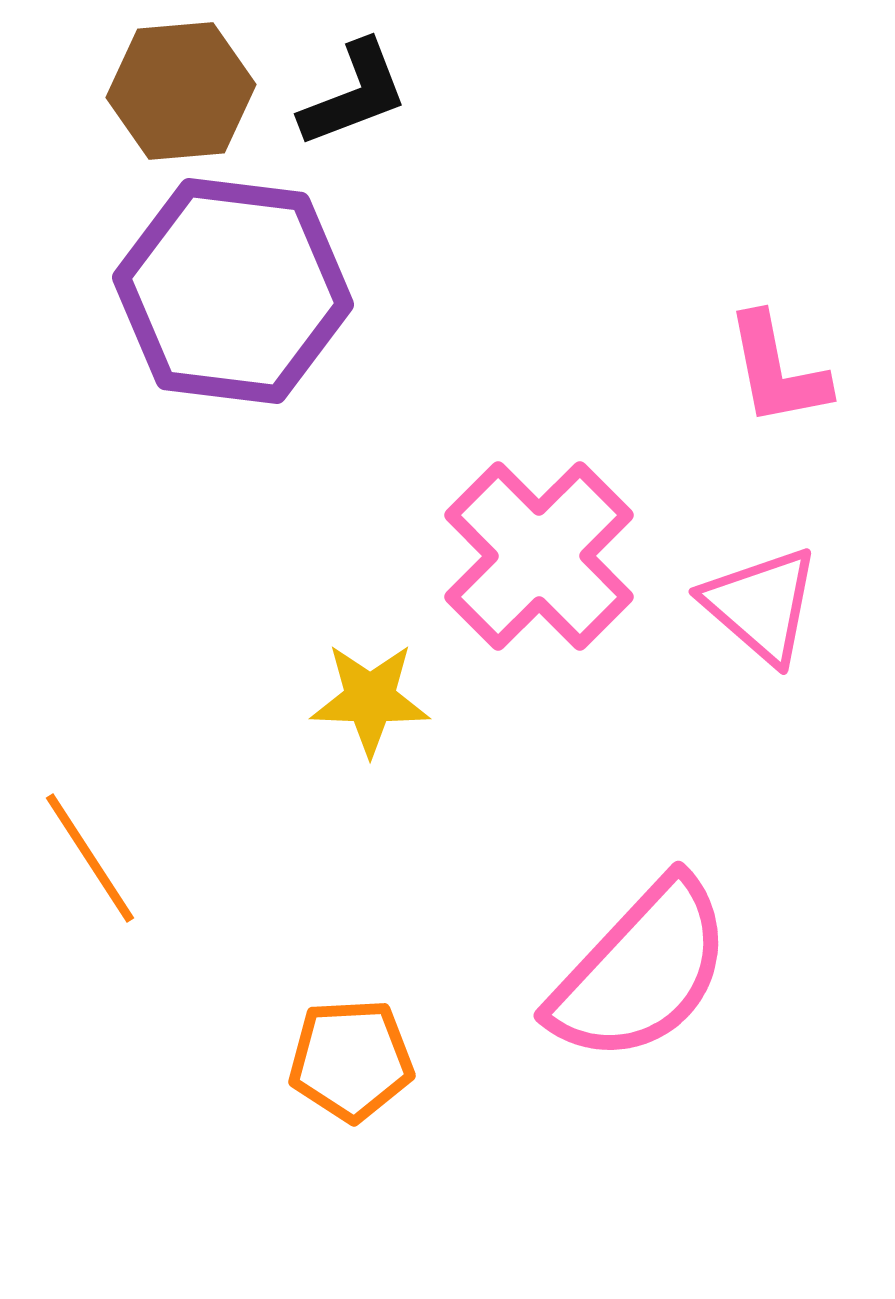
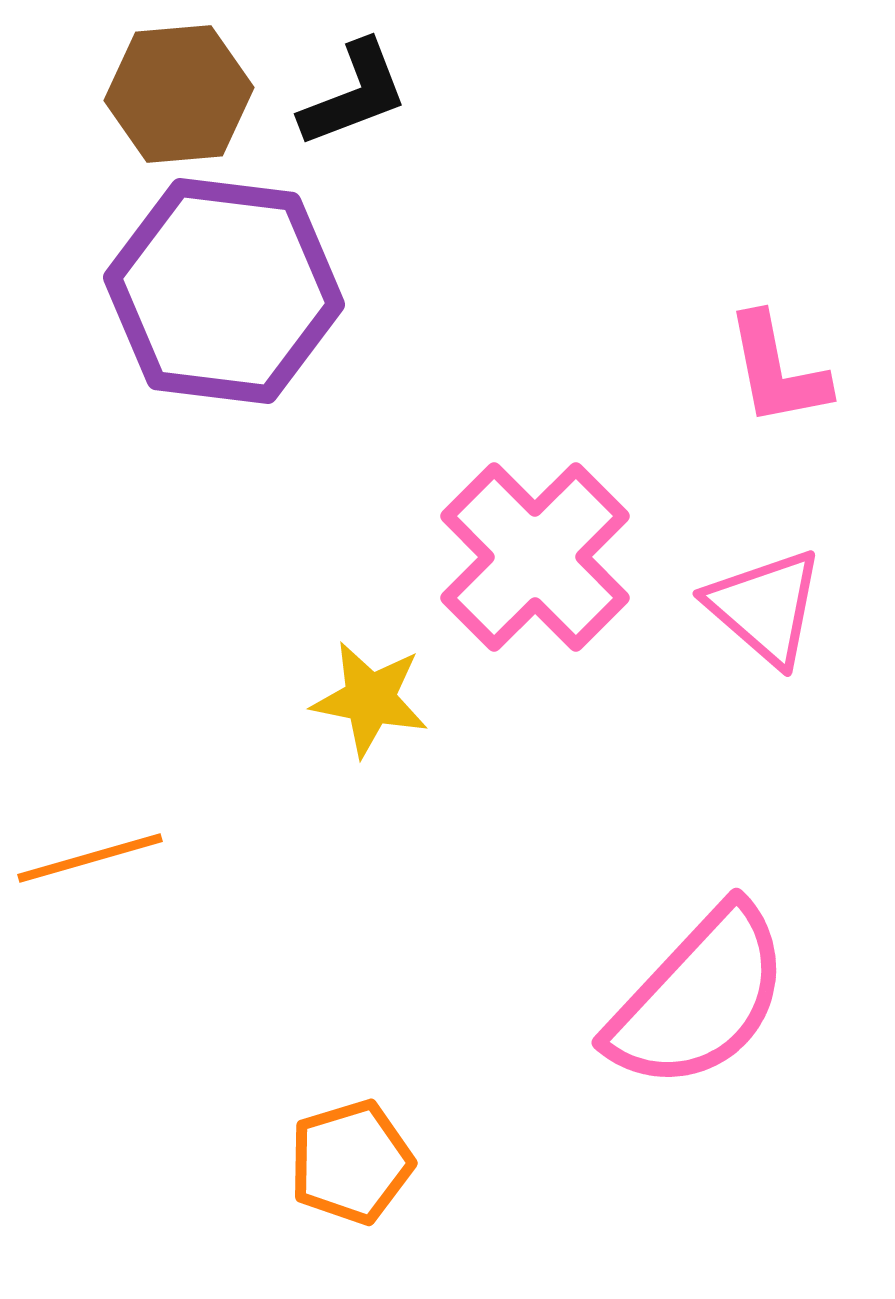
brown hexagon: moved 2 px left, 3 px down
purple hexagon: moved 9 px left
pink cross: moved 4 px left, 1 px down
pink triangle: moved 4 px right, 2 px down
yellow star: rotated 9 degrees clockwise
orange line: rotated 73 degrees counterclockwise
pink semicircle: moved 58 px right, 27 px down
orange pentagon: moved 102 px down; rotated 14 degrees counterclockwise
